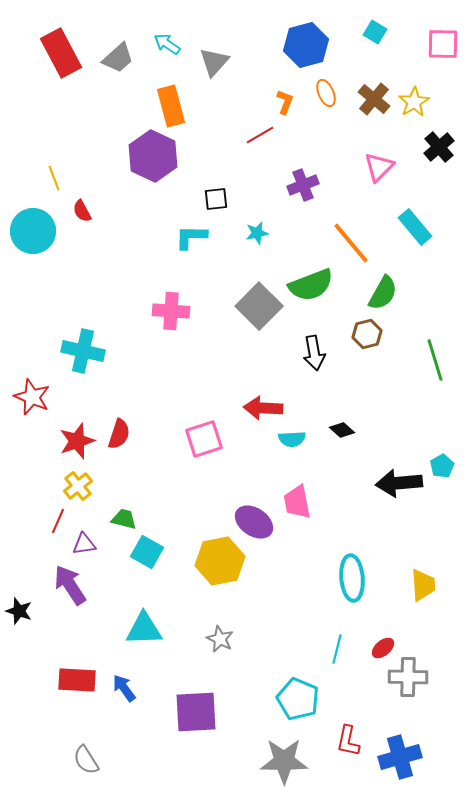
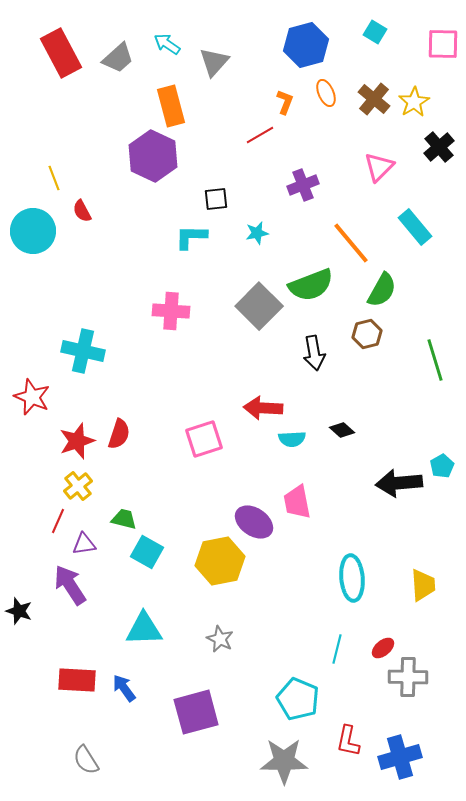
green semicircle at (383, 293): moved 1 px left, 3 px up
purple square at (196, 712): rotated 12 degrees counterclockwise
